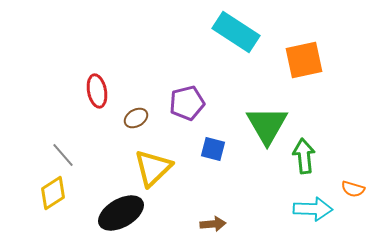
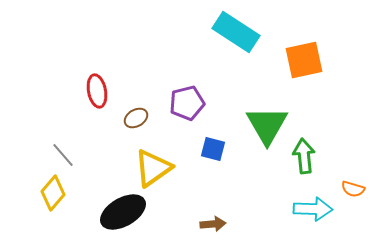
yellow triangle: rotated 9 degrees clockwise
yellow diamond: rotated 16 degrees counterclockwise
black ellipse: moved 2 px right, 1 px up
